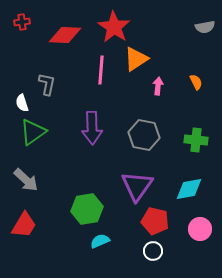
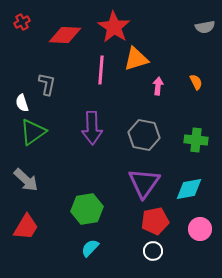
red cross: rotated 21 degrees counterclockwise
orange triangle: rotated 16 degrees clockwise
purple triangle: moved 7 px right, 3 px up
red pentagon: rotated 24 degrees counterclockwise
red trapezoid: moved 2 px right, 2 px down
cyan semicircle: moved 10 px left, 7 px down; rotated 24 degrees counterclockwise
